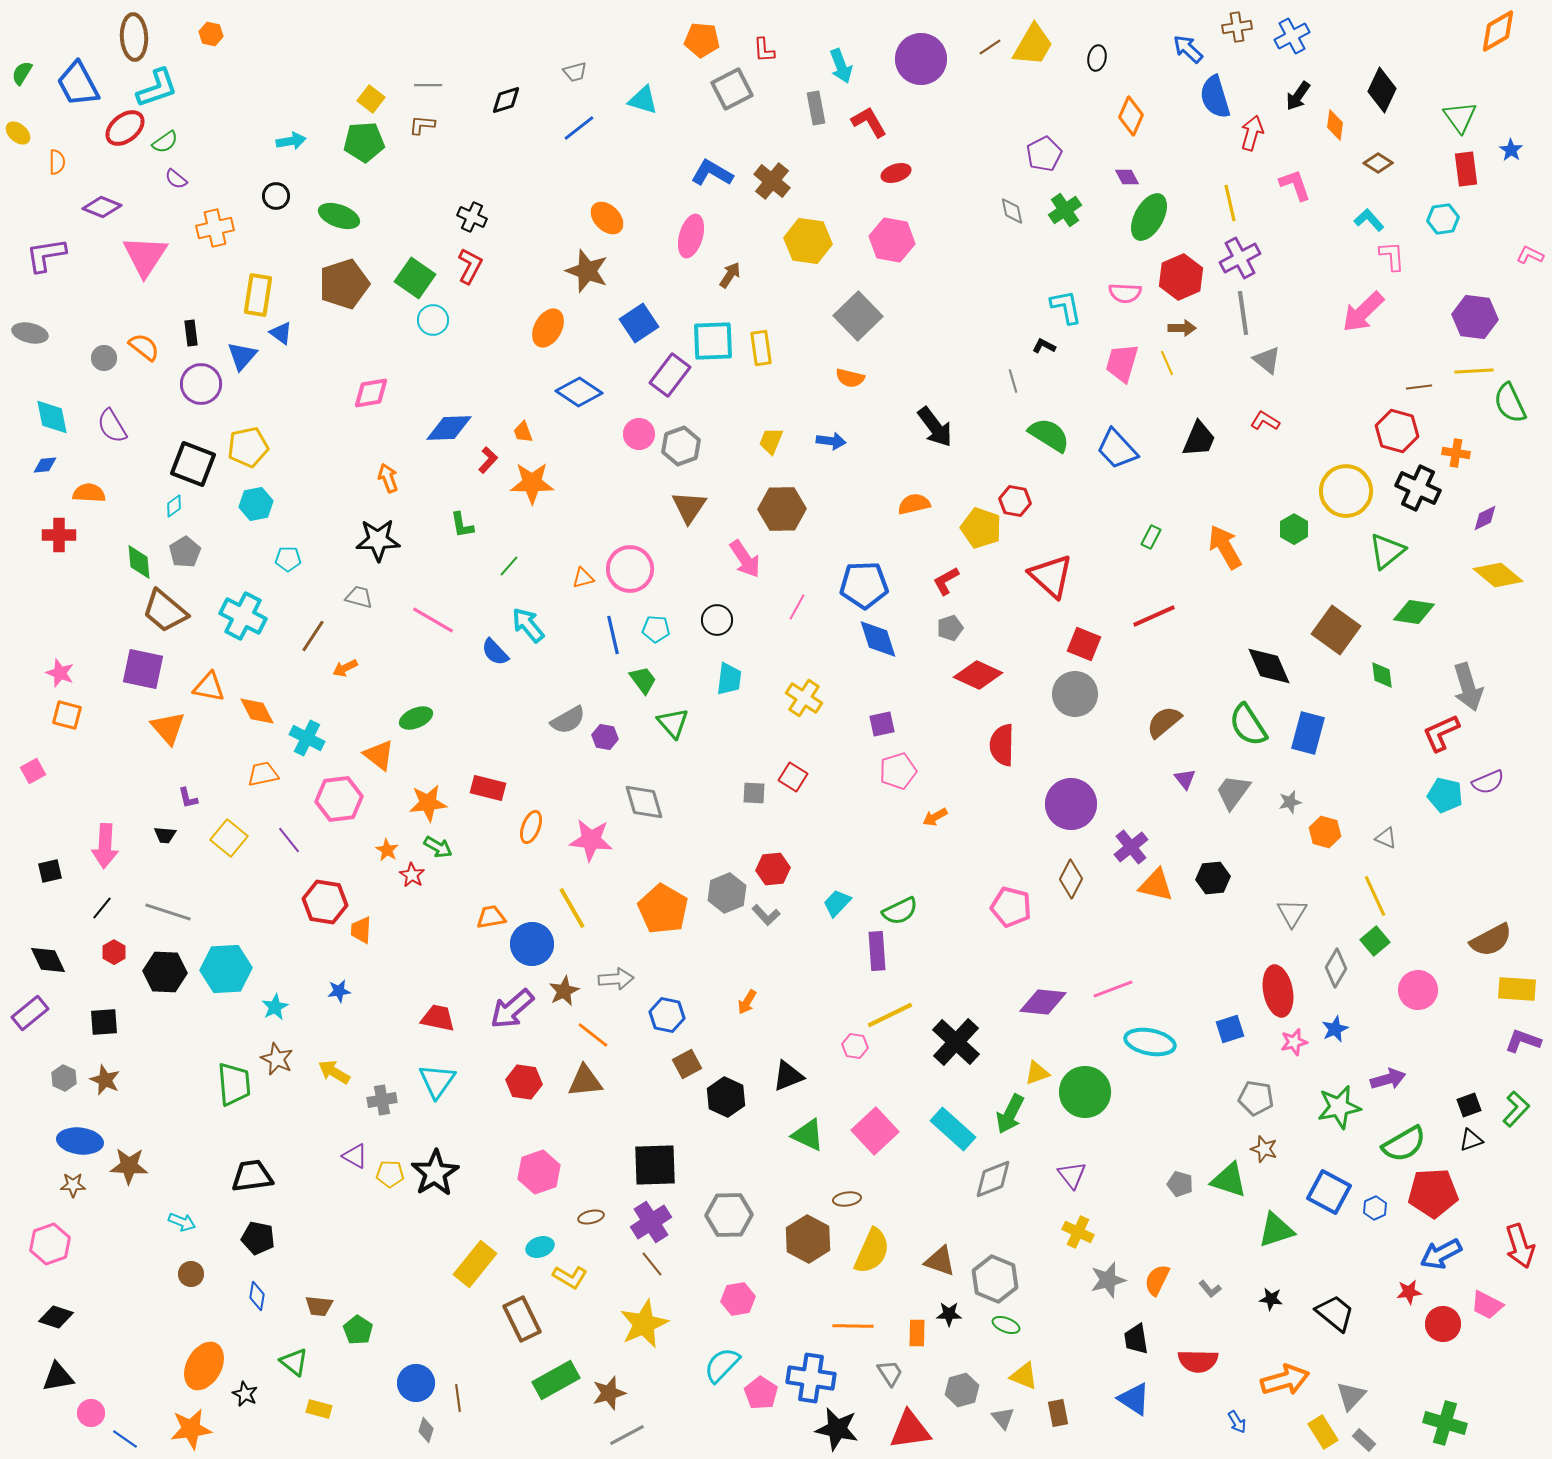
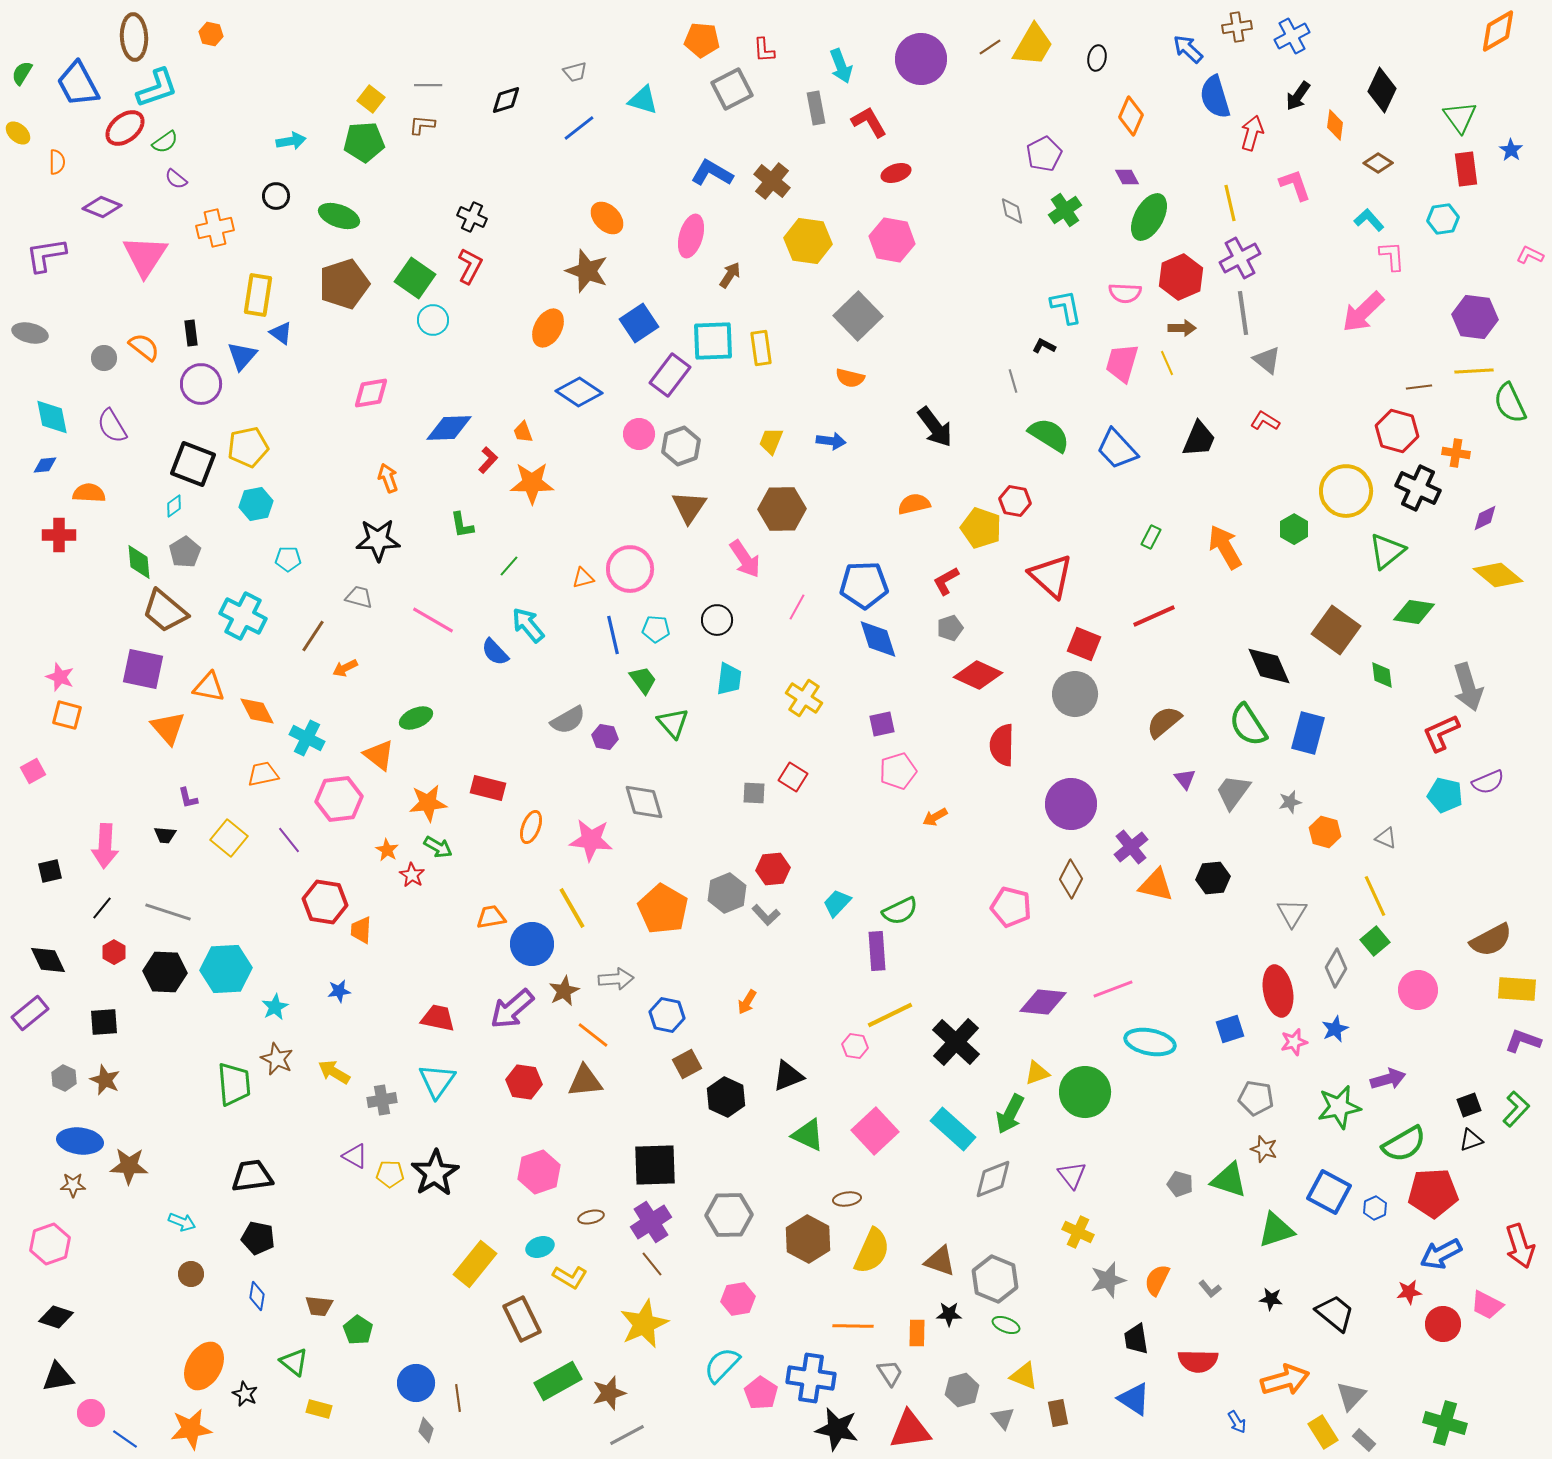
pink star at (60, 673): moved 4 px down
green rectangle at (556, 1380): moved 2 px right, 1 px down
